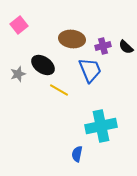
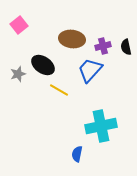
black semicircle: rotated 35 degrees clockwise
blue trapezoid: rotated 116 degrees counterclockwise
